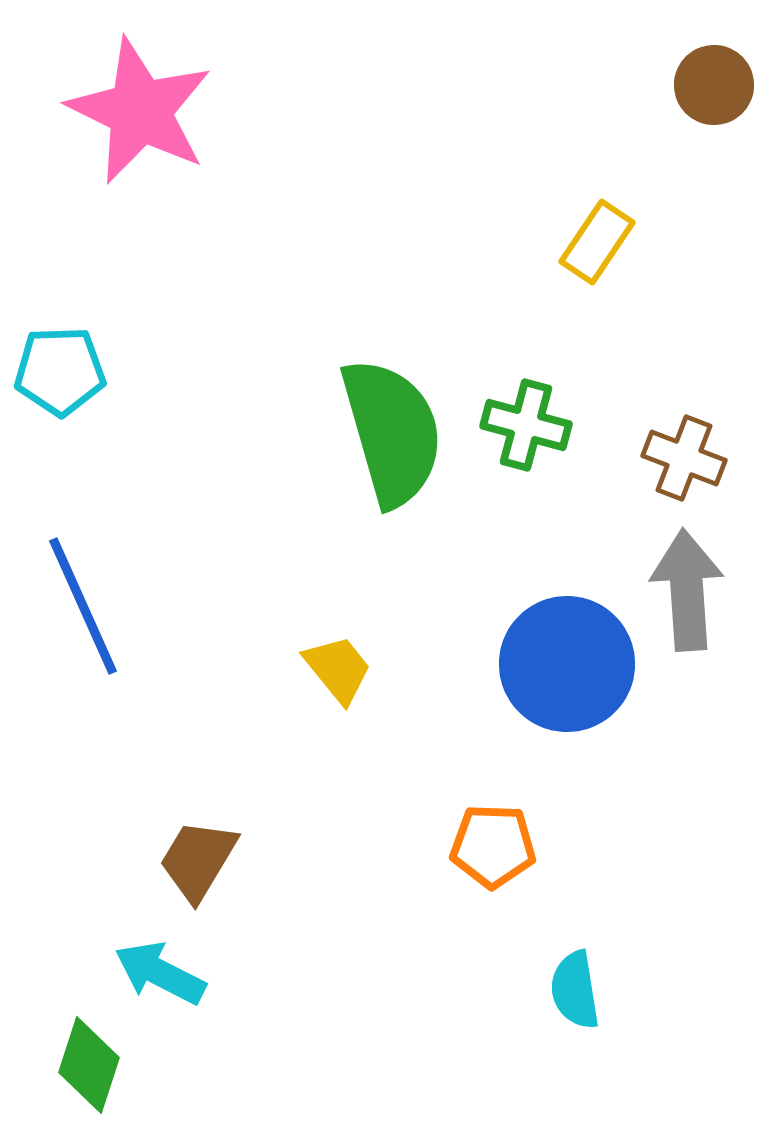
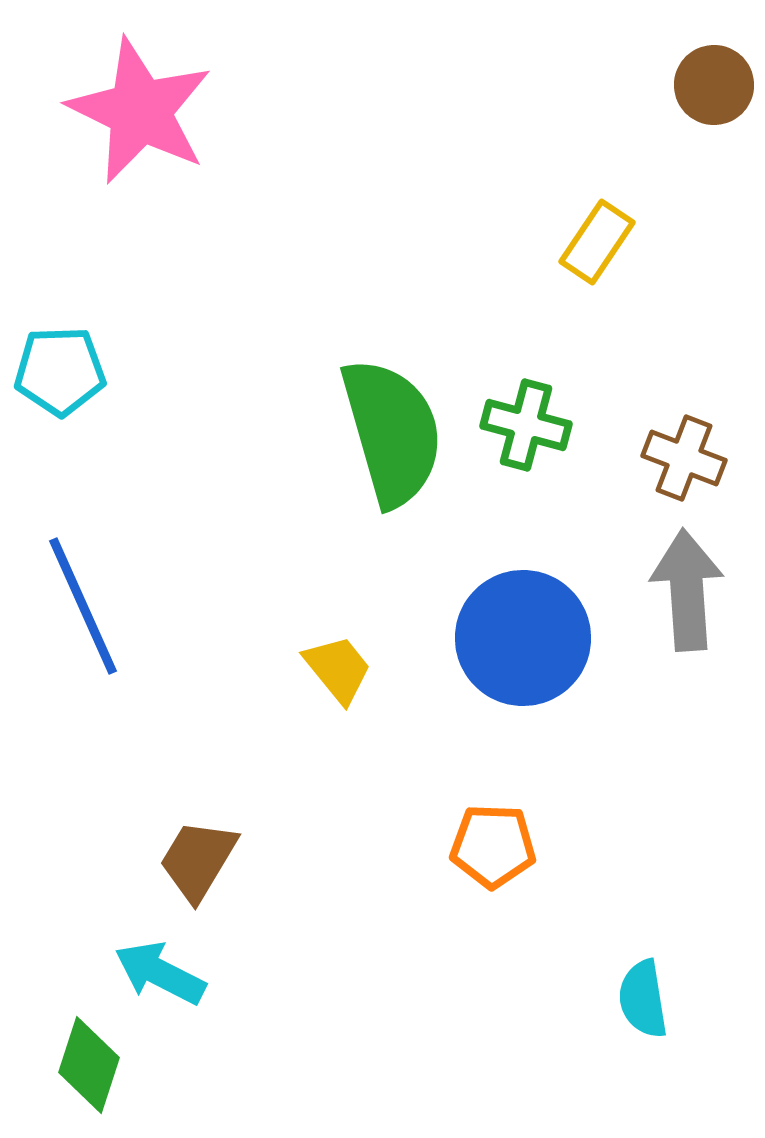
blue circle: moved 44 px left, 26 px up
cyan semicircle: moved 68 px right, 9 px down
